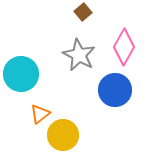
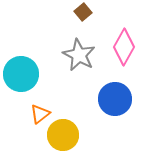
blue circle: moved 9 px down
